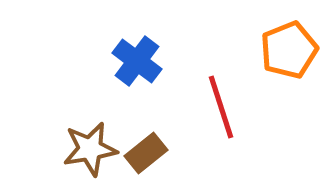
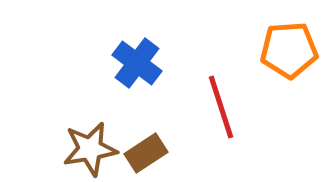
orange pentagon: rotated 18 degrees clockwise
blue cross: moved 2 px down
brown rectangle: rotated 6 degrees clockwise
